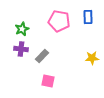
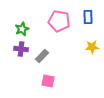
yellow star: moved 11 px up
